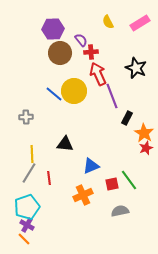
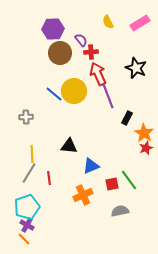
purple line: moved 4 px left
black triangle: moved 4 px right, 2 px down
